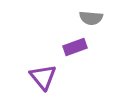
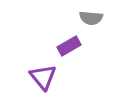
purple rectangle: moved 6 px left, 1 px up; rotated 10 degrees counterclockwise
